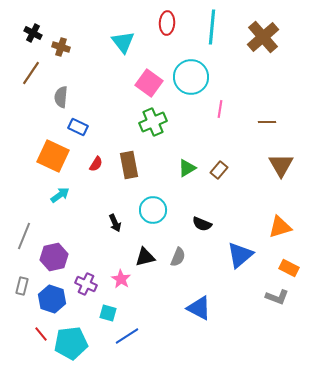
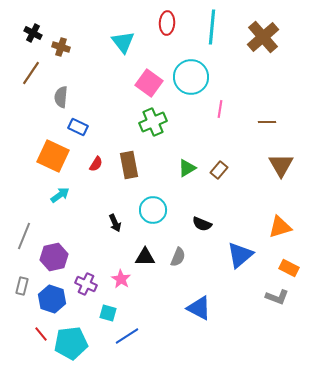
black triangle at (145, 257): rotated 15 degrees clockwise
